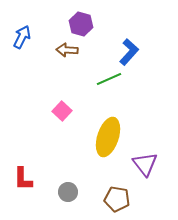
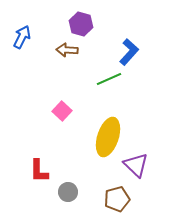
purple triangle: moved 9 px left, 1 px down; rotated 8 degrees counterclockwise
red L-shape: moved 16 px right, 8 px up
brown pentagon: rotated 25 degrees counterclockwise
